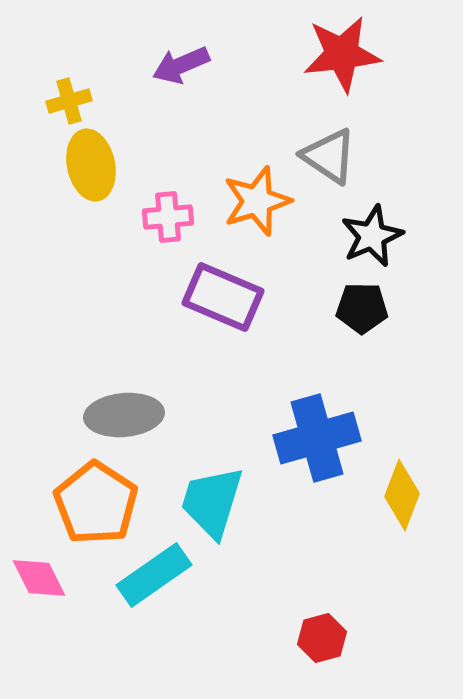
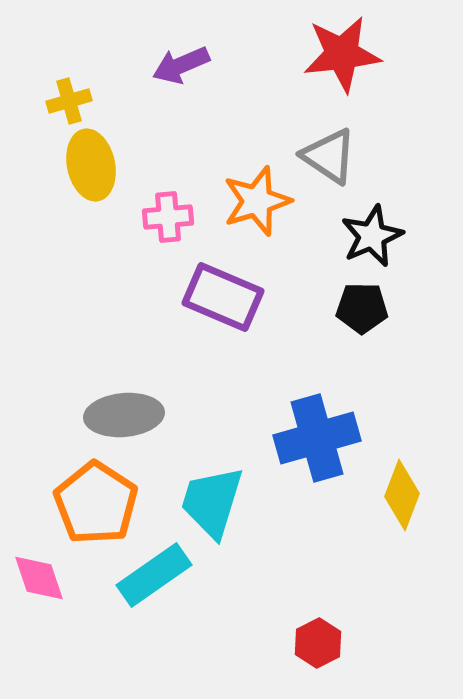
pink diamond: rotated 8 degrees clockwise
red hexagon: moved 4 px left, 5 px down; rotated 12 degrees counterclockwise
